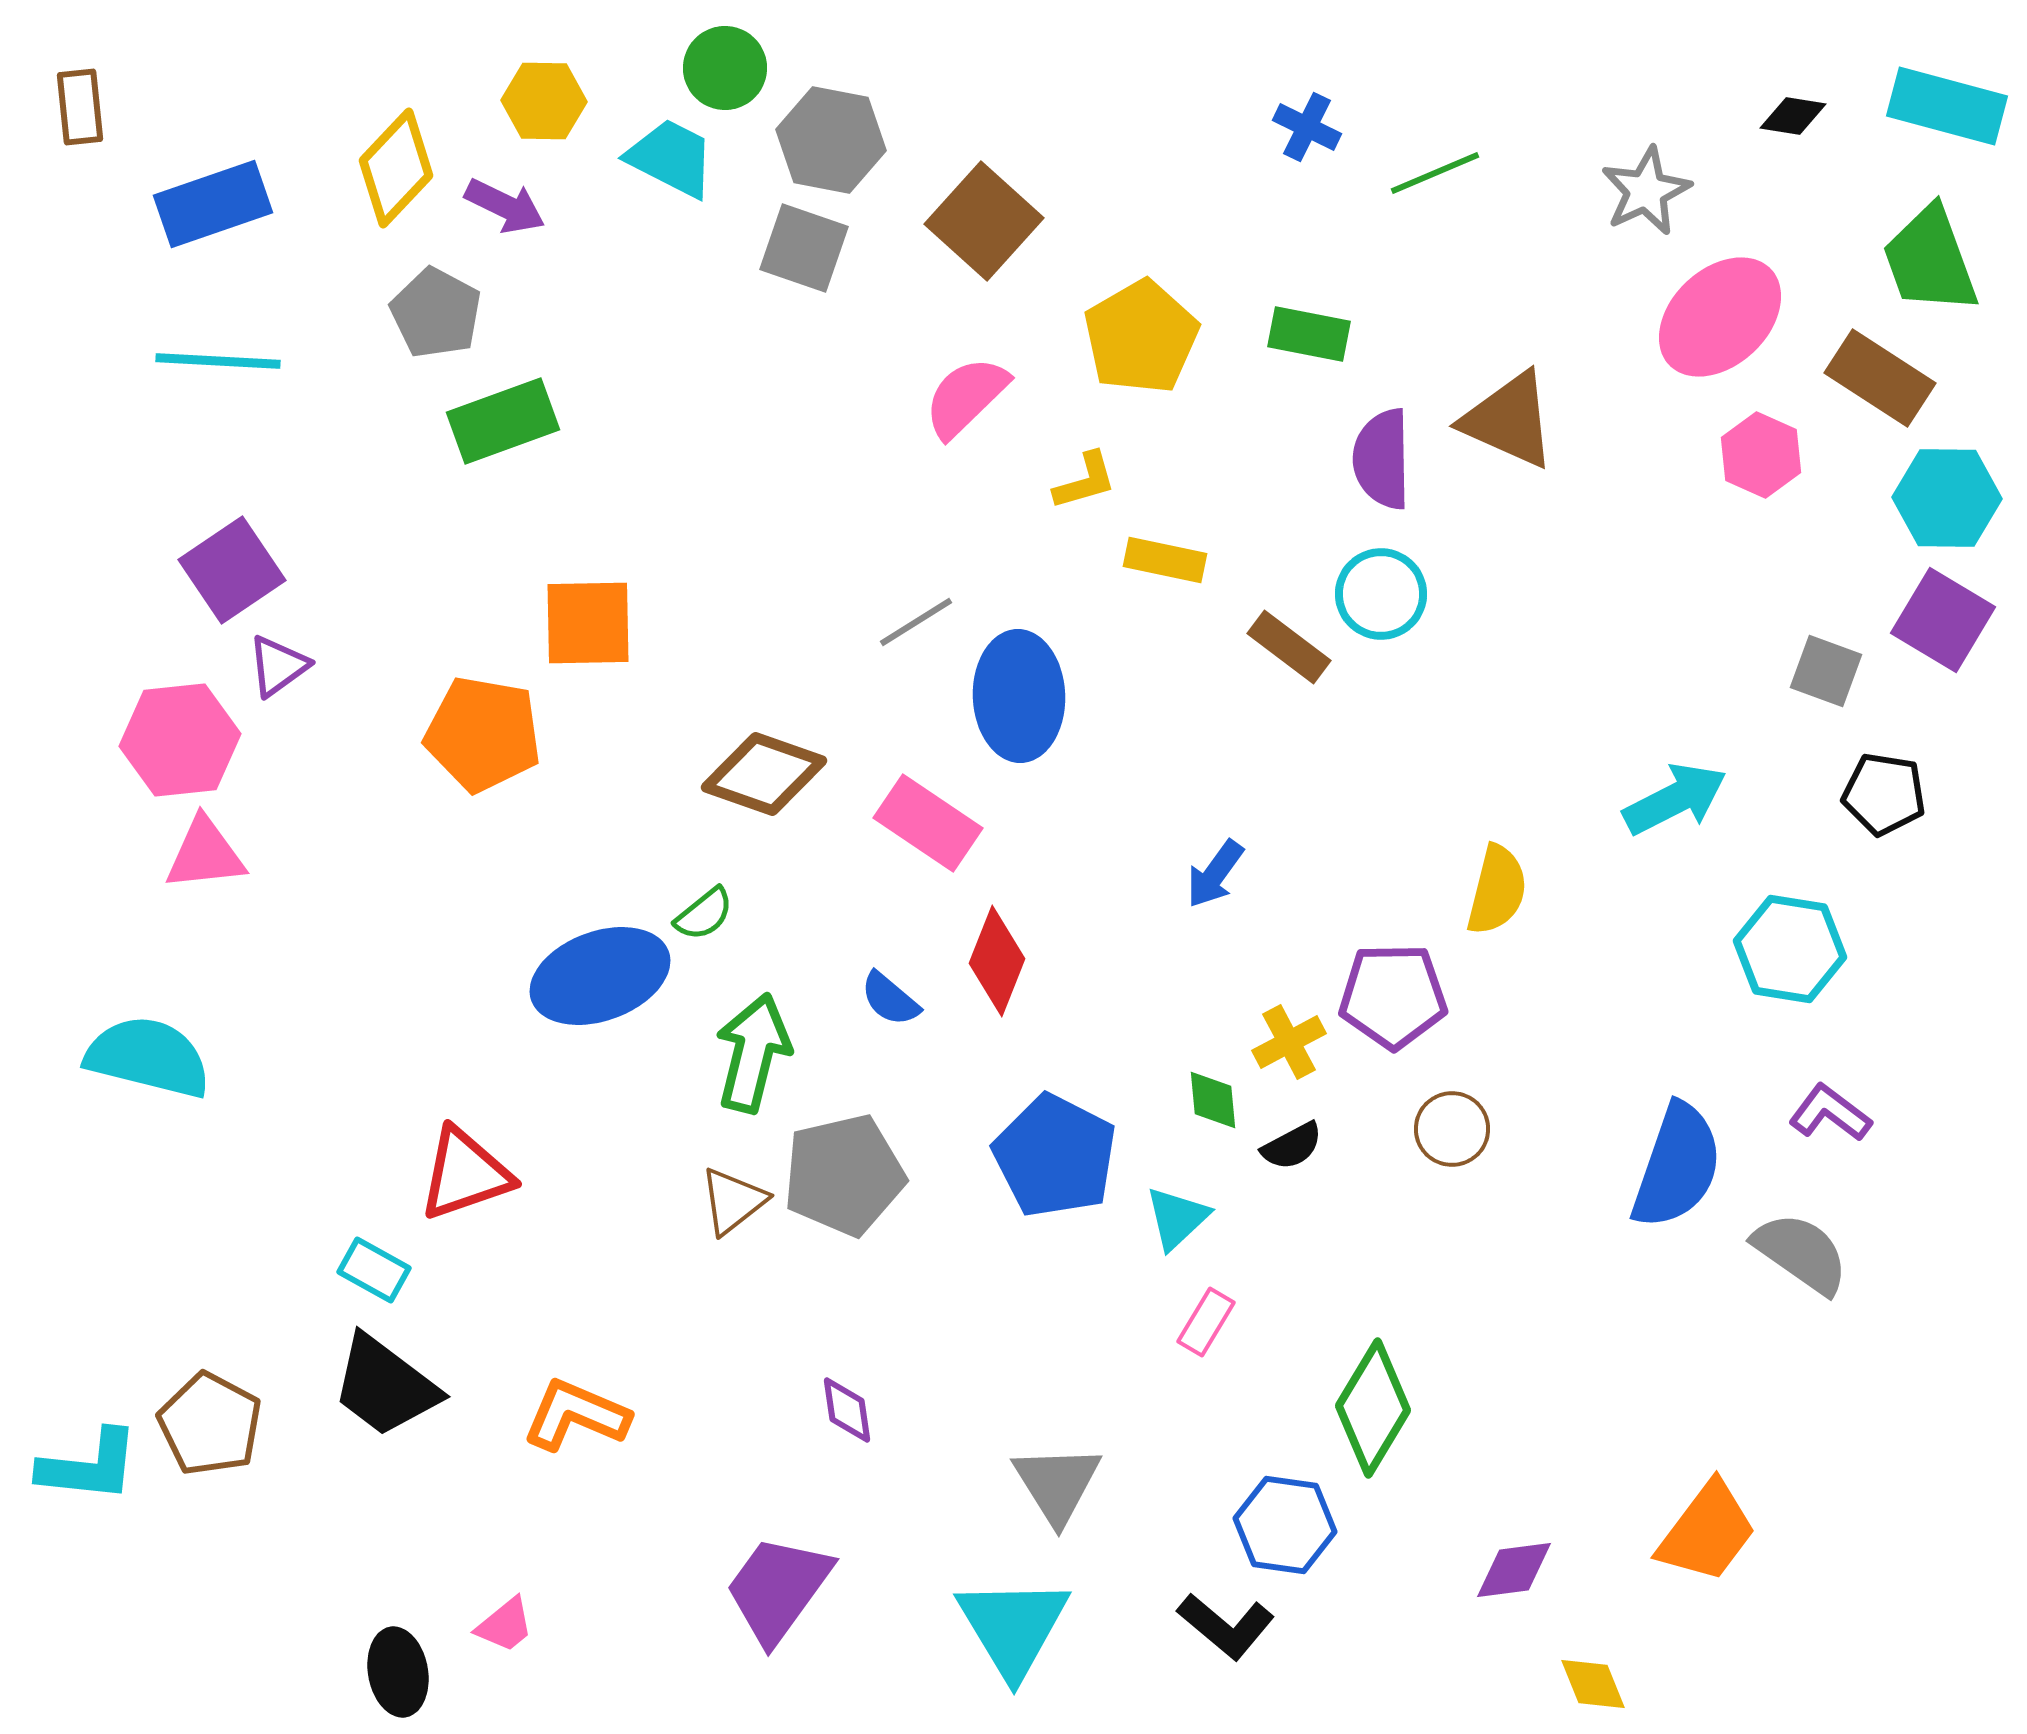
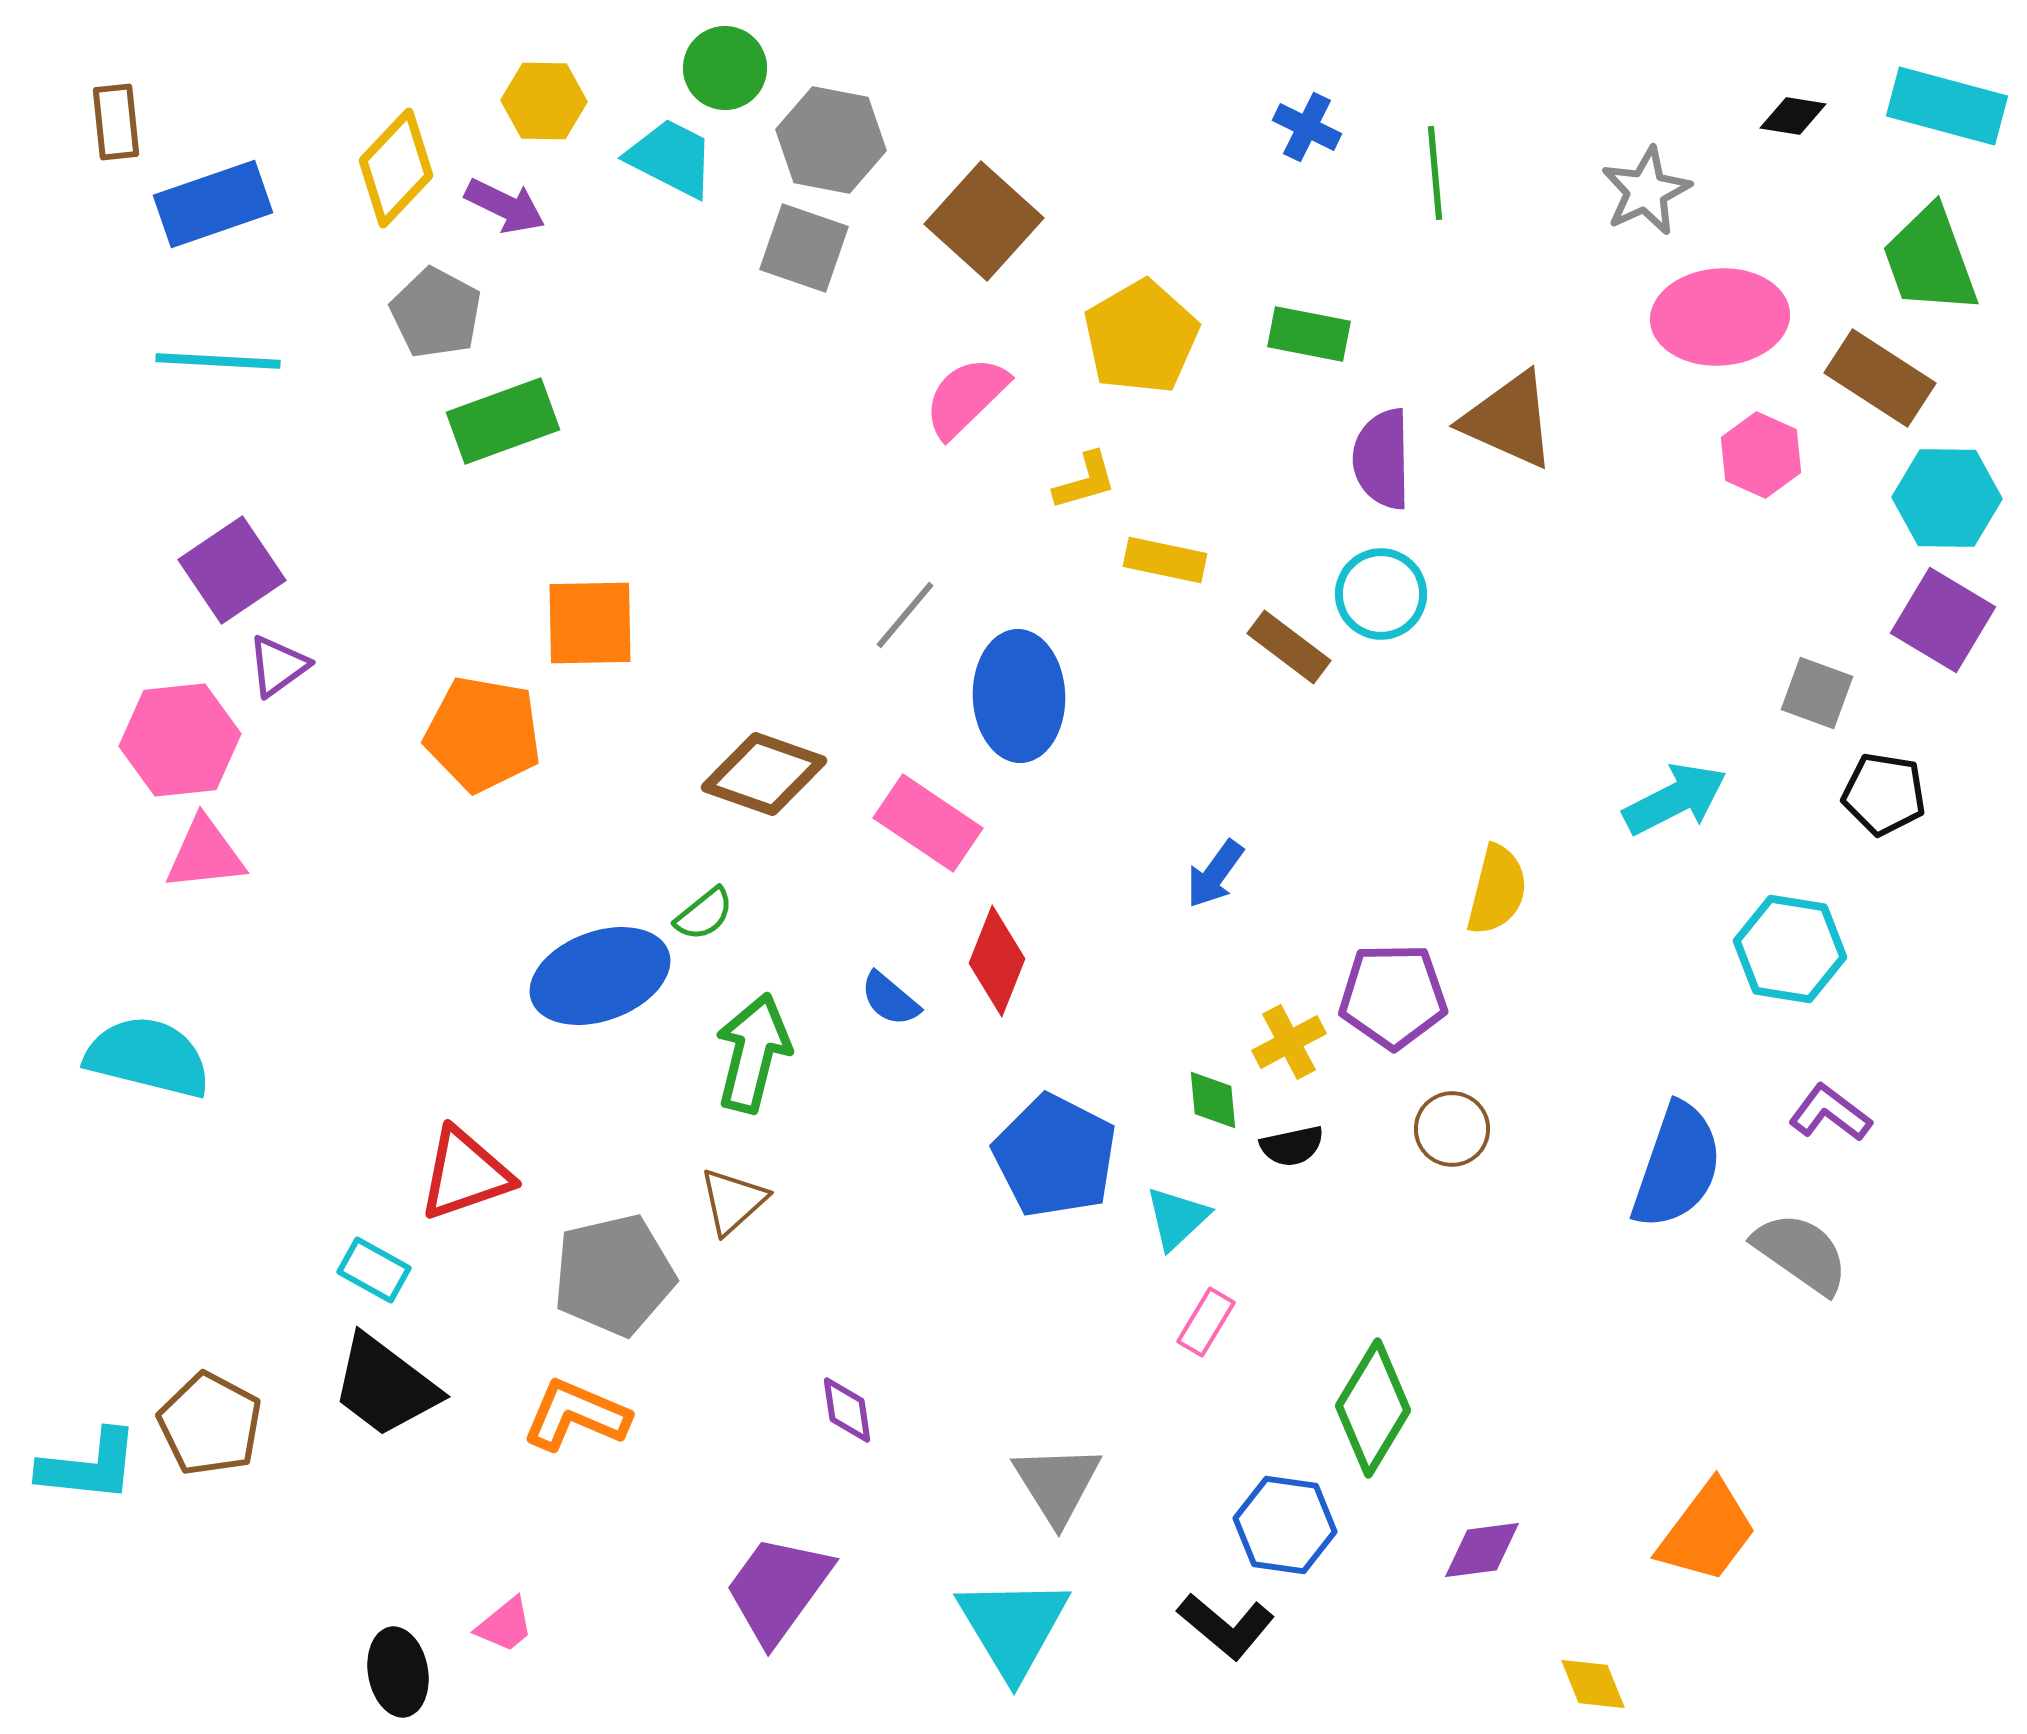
brown rectangle at (80, 107): moved 36 px right, 15 px down
green line at (1435, 173): rotated 72 degrees counterclockwise
pink ellipse at (1720, 317): rotated 39 degrees clockwise
gray line at (916, 622): moved 11 px left, 7 px up; rotated 18 degrees counterclockwise
orange square at (588, 623): moved 2 px right
gray square at (1826, 671): moved 9 px left, 22 px down
black semicircle at (1292, 1146): rotated 16 degrees clockwise
gray pentagon at (844, 1175): moved 230 px left, 100 px down
brown triangle at (733, 1201): rotated 4 degrees counterclockwise
purple diamond at (1514, 1570): moved 32 px left, 20 px up
